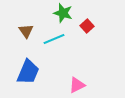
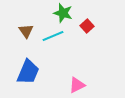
cyan line: moved 1 px left, 3 px up
